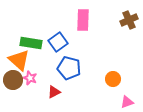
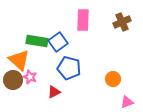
brown cross: moved 7 px left, 2 px down
green rectangle: moved 6 px right, 2 px up
pink star: moved 1 px up
